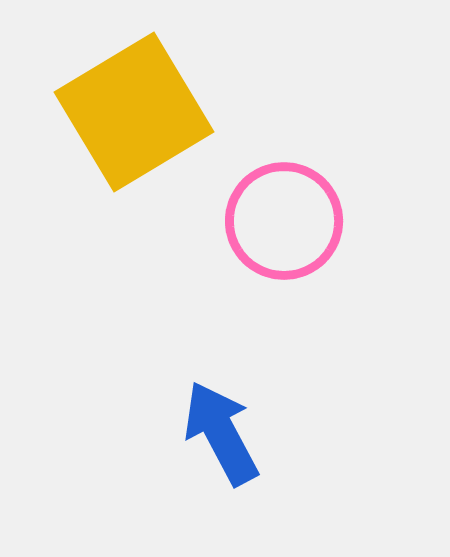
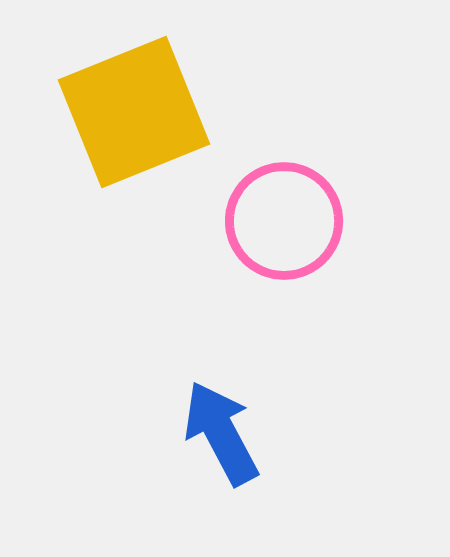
yellow square: rotated 9 degrees clockwise
